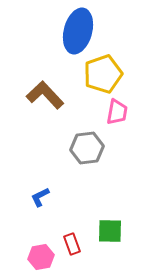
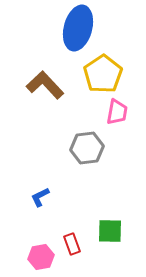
blue ellipse: moved 3 px up
yellow pentagon: rotated 15 degrees counterclockwise
brown L-shape: moved 10 px up
